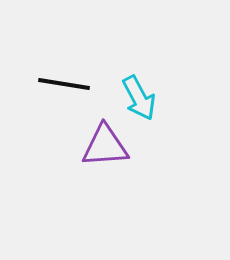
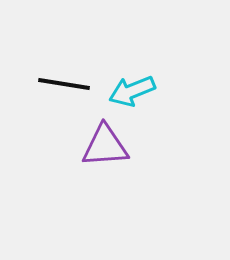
cyan arrow: moved 7 px left, 7 px up; rotated 96 degrees clockwise
